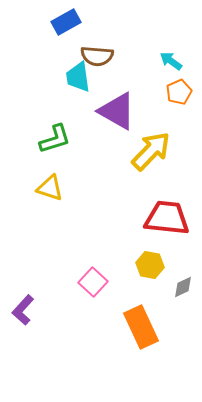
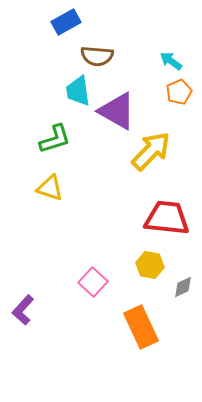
cyan trapezoid: moved 14 px down
